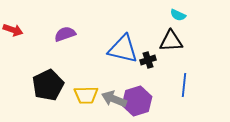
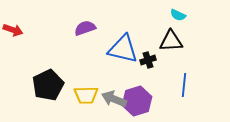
purple semicircle: moved 20 px right, 6 px up
